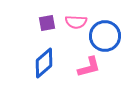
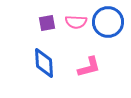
blue circle: moved 3 px right, 14 px up
blue diamond: rotated 52 degrees counterclockwise
